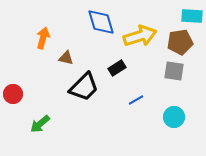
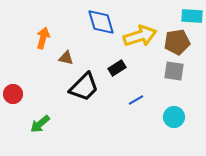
brown pentagon: moved 3 px left
